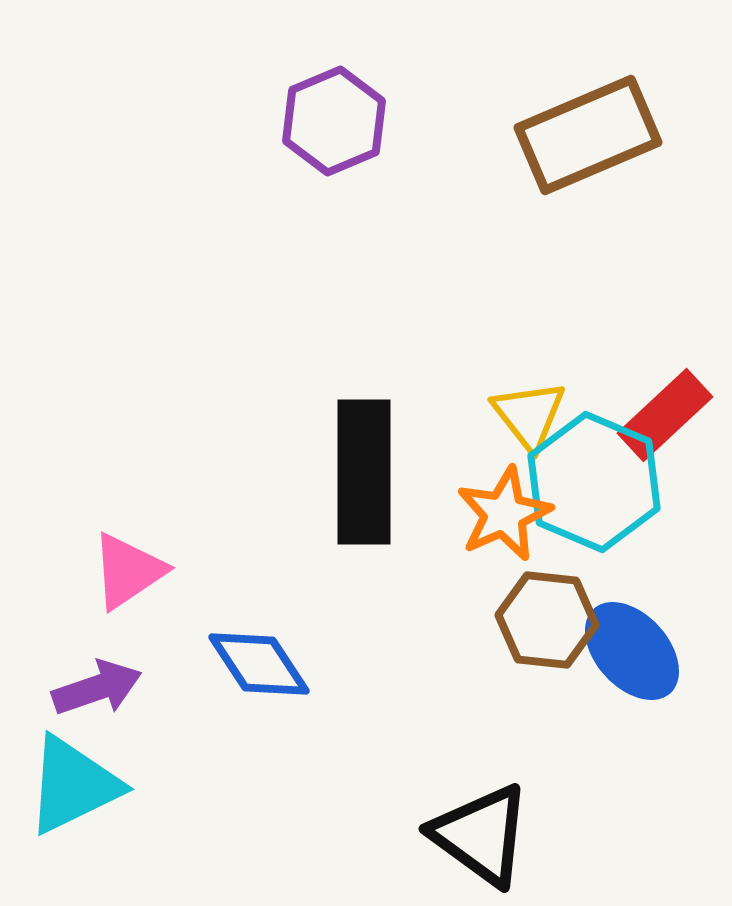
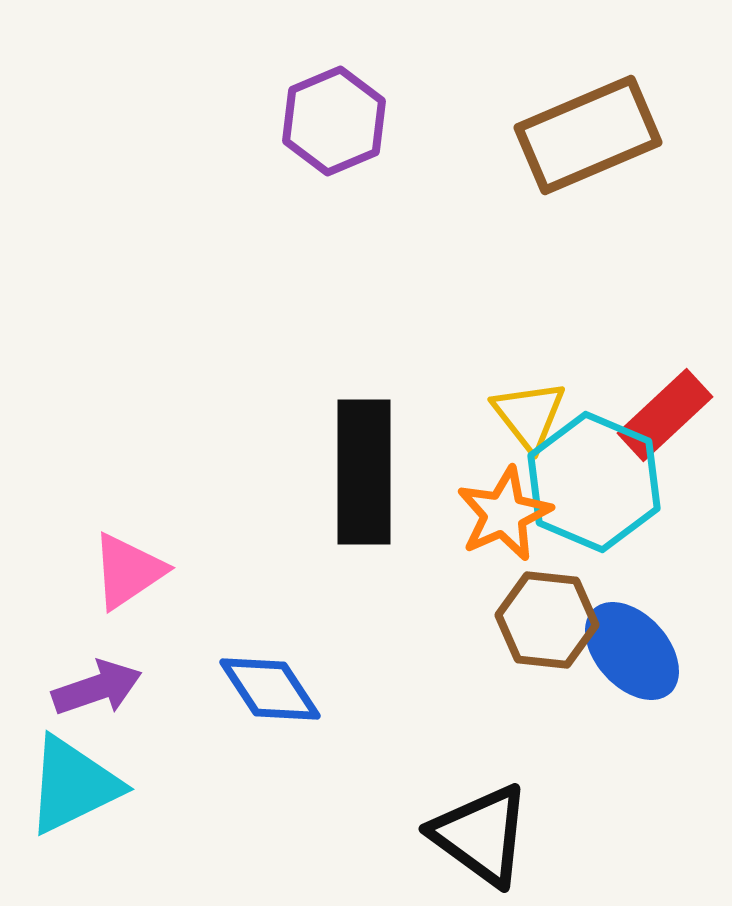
blue diamond: moved 11 px right, 25 px down
